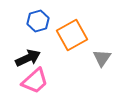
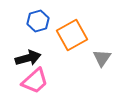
black arrow: rotated 10 degrees clockwise
